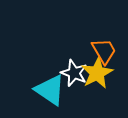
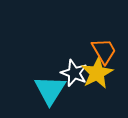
cyan triangle: rotated 28 degrees clockwise
